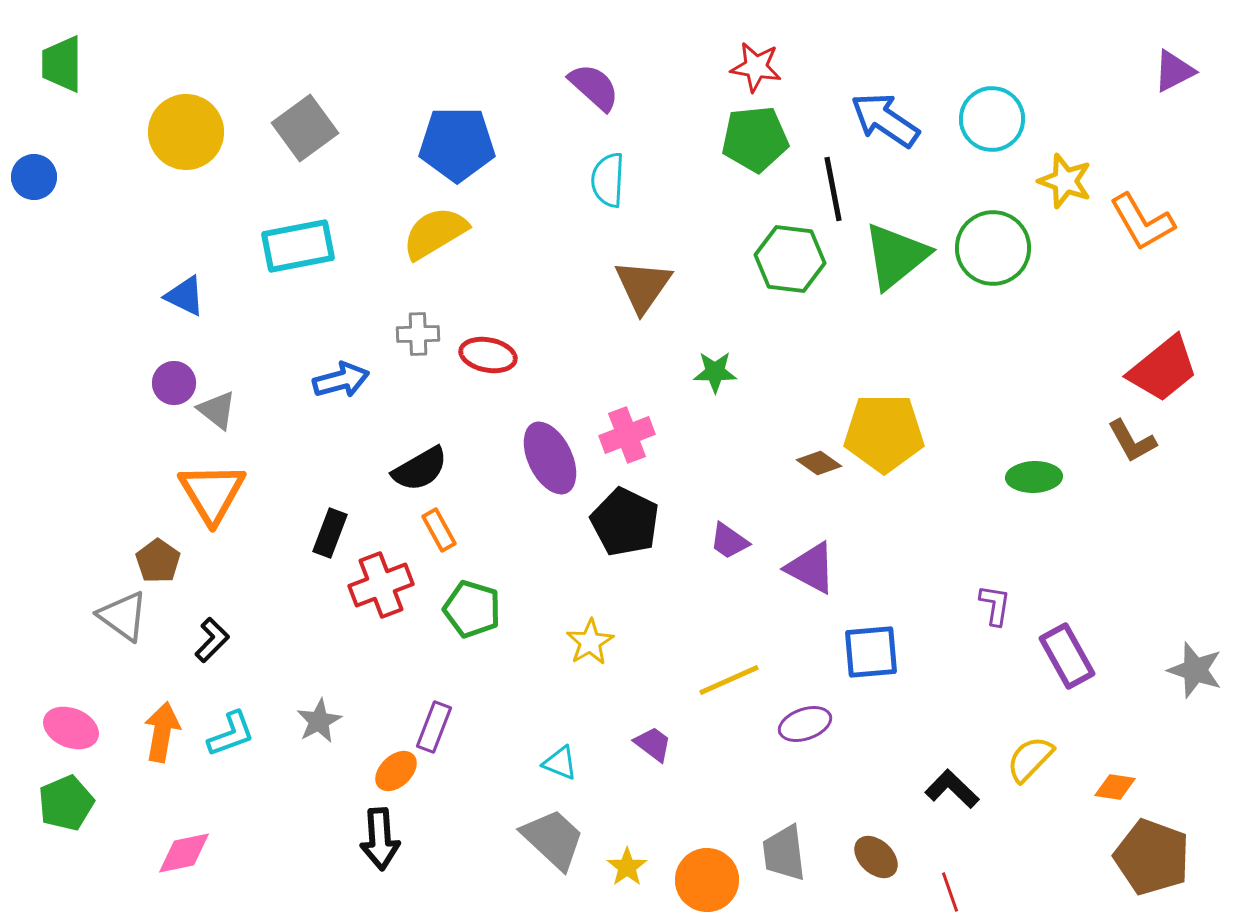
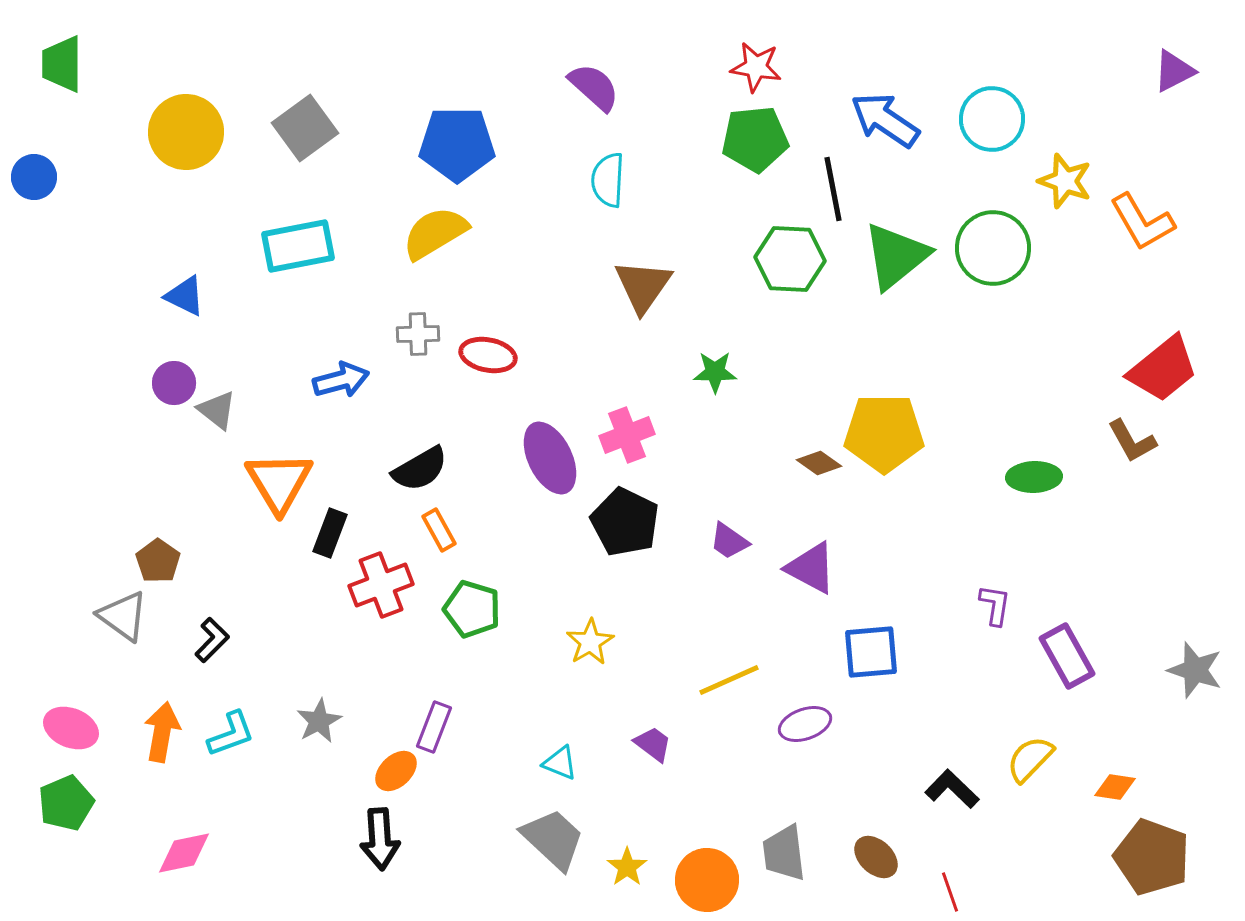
green hexagon at (790, 259): rotated 4 degrees counterclockwise
orange triangle at (212, 493): moved 67 px right, 11 px up
